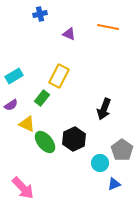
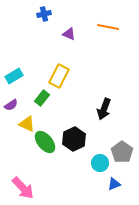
blue cross: moved 4 px right
gray pentagon: moved 2 px down
